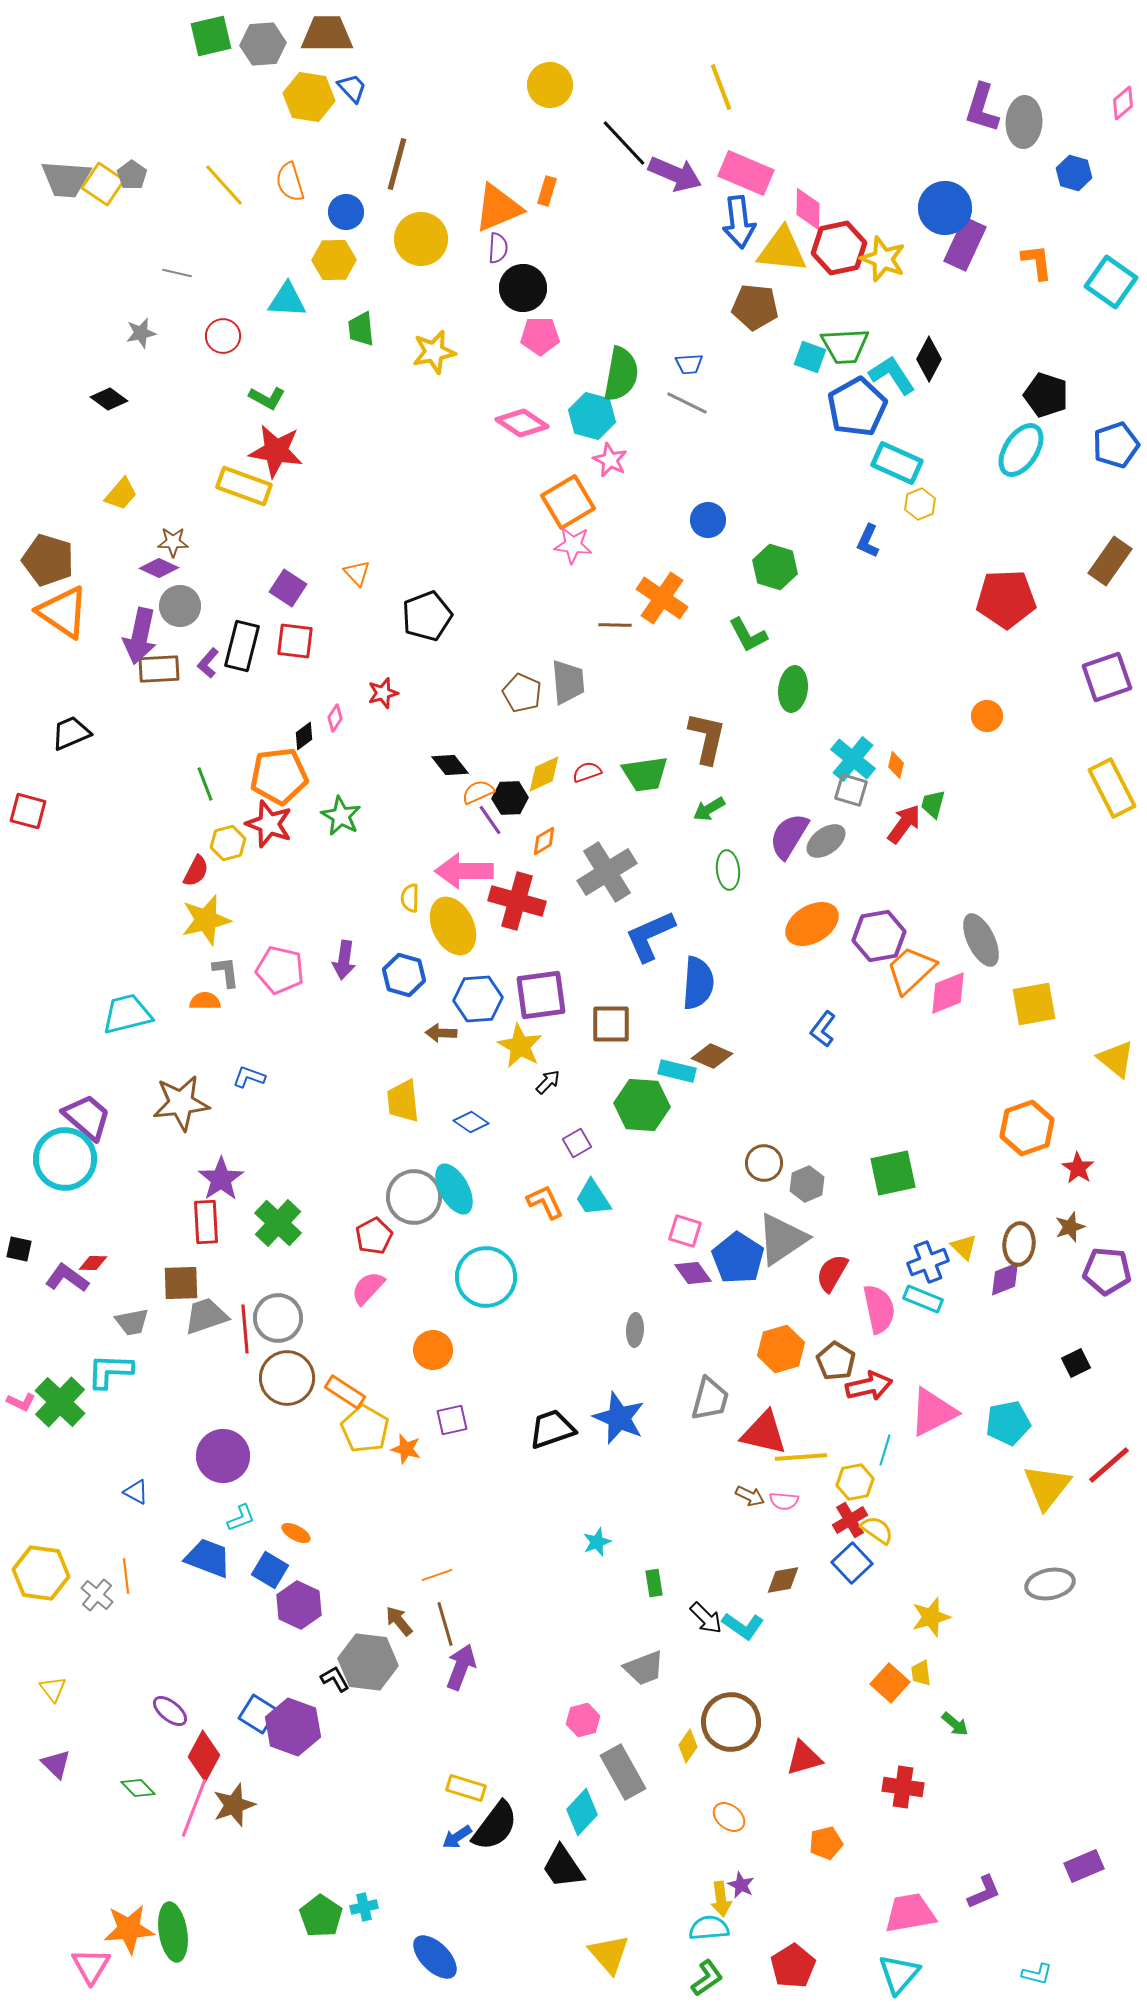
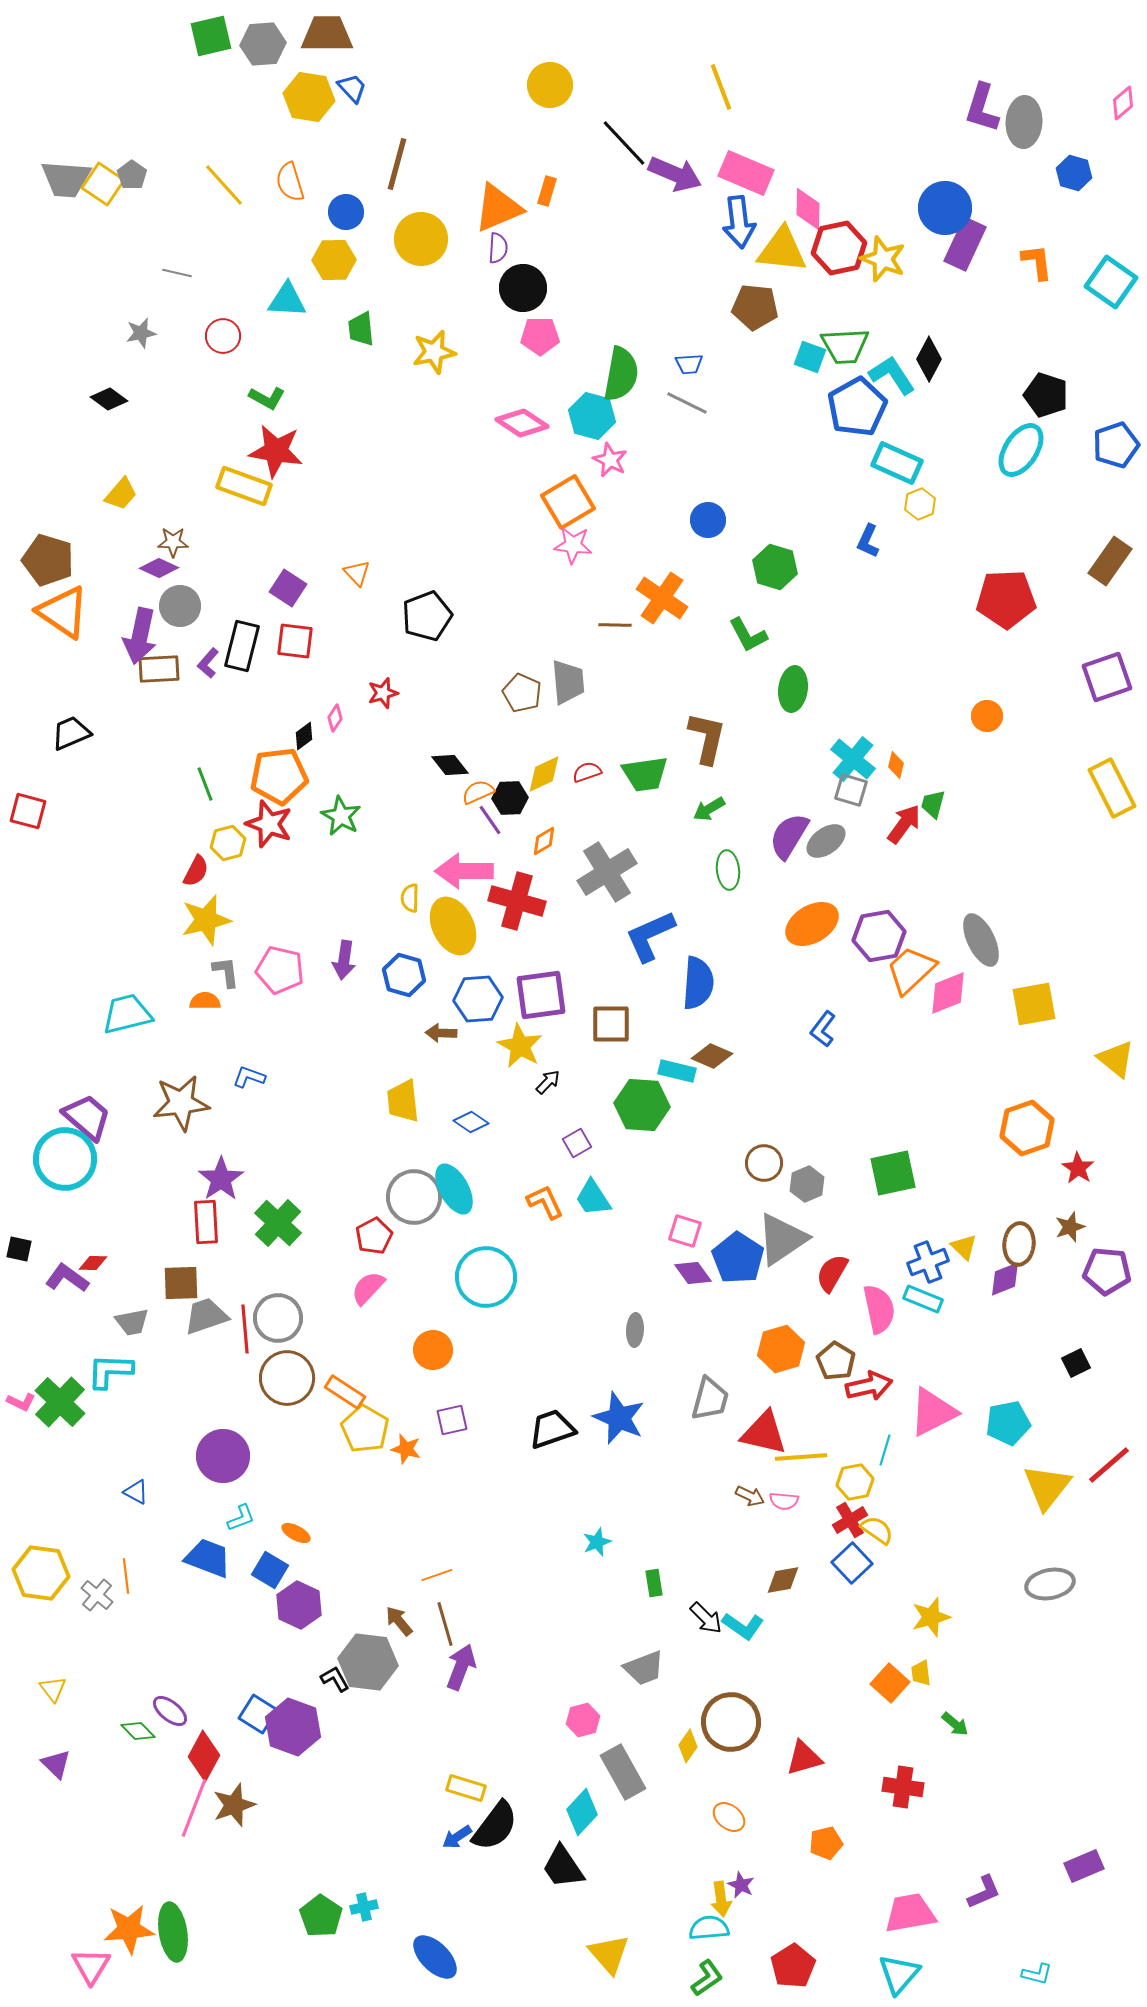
green diamond at (138, 1788): moved 57 px up
